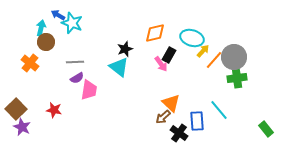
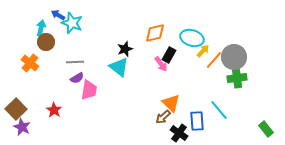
red star: rotated 21 degrees clockwise
